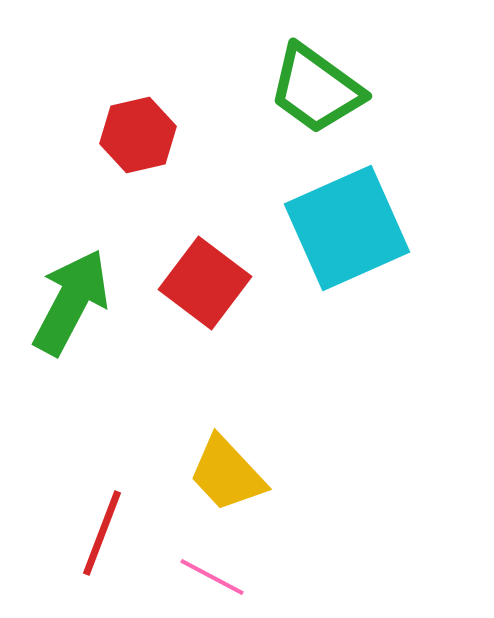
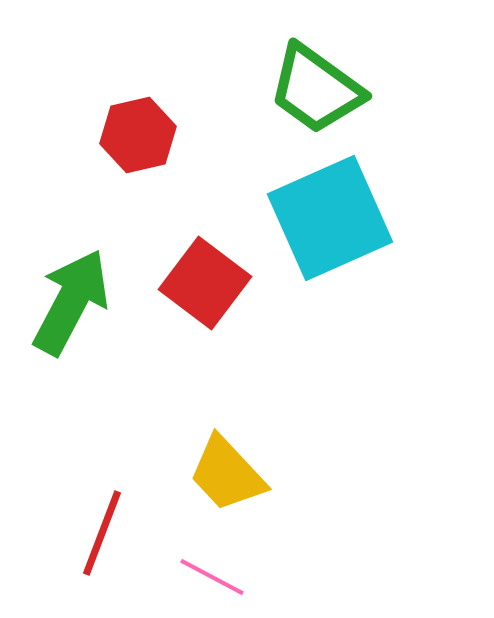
cyan square: moved 17 px left, 10 px up
